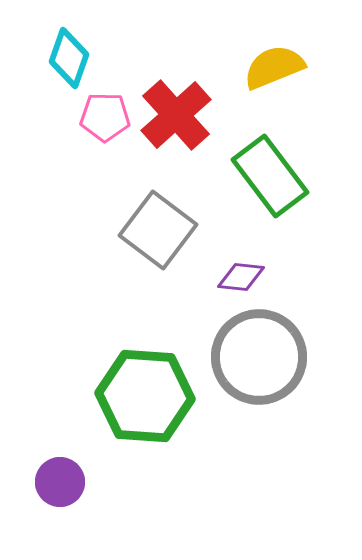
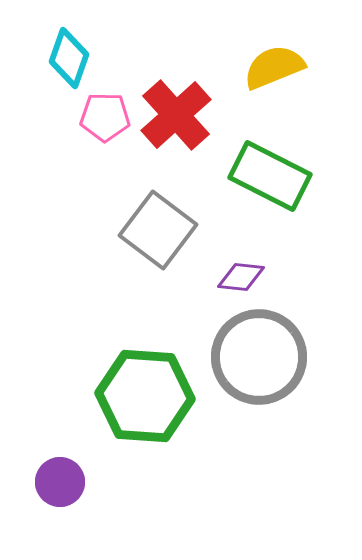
green rectangle: rotated 26 degrees counterclockwise
